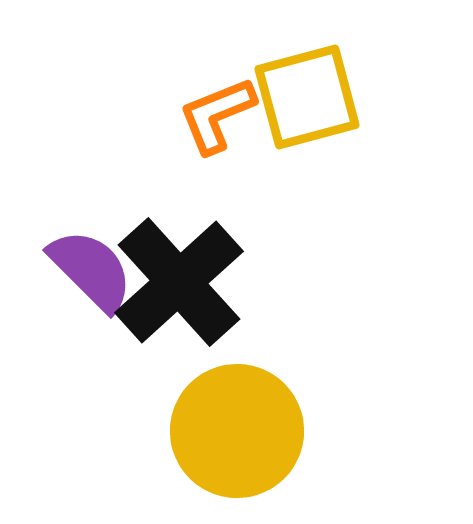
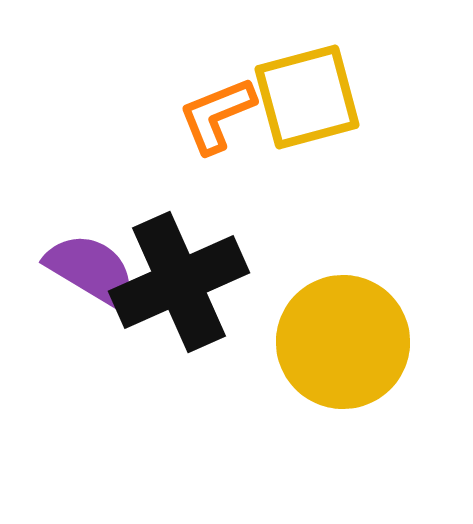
purple semicircle: rotated 14 degrees counterclockwise
black cross: rotated 18 degrees clockwise
yellow circle: moved 106 px right, 89 px up
